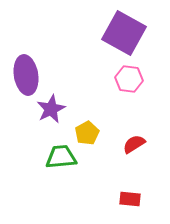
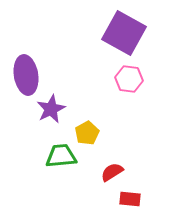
red semicircle: moved 22 px left, 28 px down
green trapezoid: moved 1 px up
